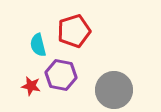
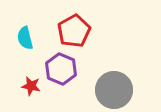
red pentagon: rotated 12 degrees counterclockwise
cyan semicircle: moved 13 px left, 7 px up
purple hexagon: moved 6 px up; rotated 12 degrees clockwise
